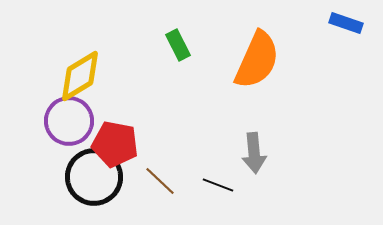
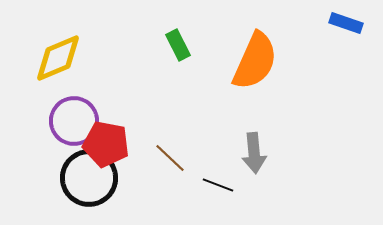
orange semicircle: moved 2 px left, 1 px down
yellow diamond: moved 22 px left, 18 px up; rotated 8 degrees clockwise
purple circle: moved 5 px right
red pentagon: moved 9 px left
black circle: moved 5 px left, 1 px down
brown line: moved 10 px right, 23 px up
